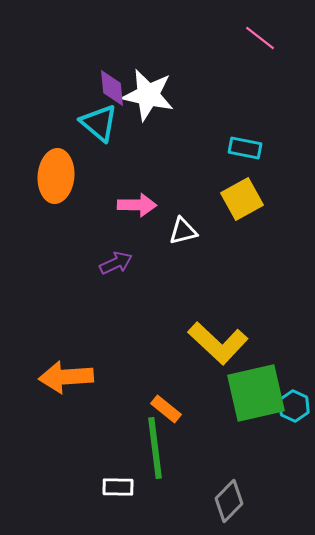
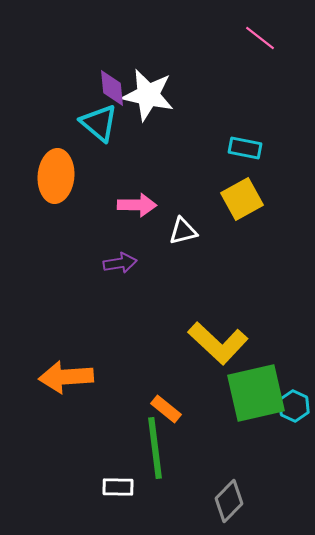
purple arrow: moved 4 px right; rotated 16 degrees clockwise
